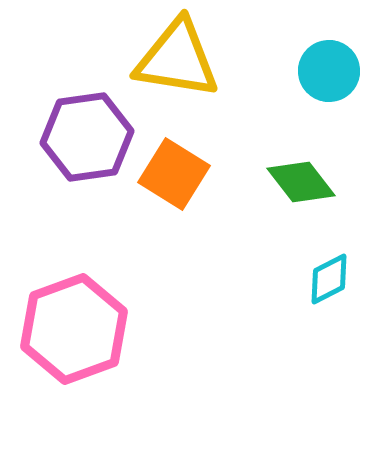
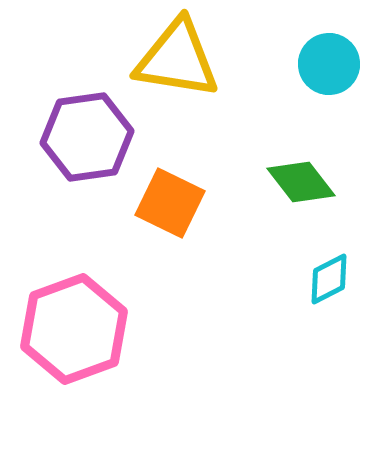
cyan circle: moved 7 px up
orange square: moved 4 px left, 29 px down; rotated 6 degrees counterclockwise
